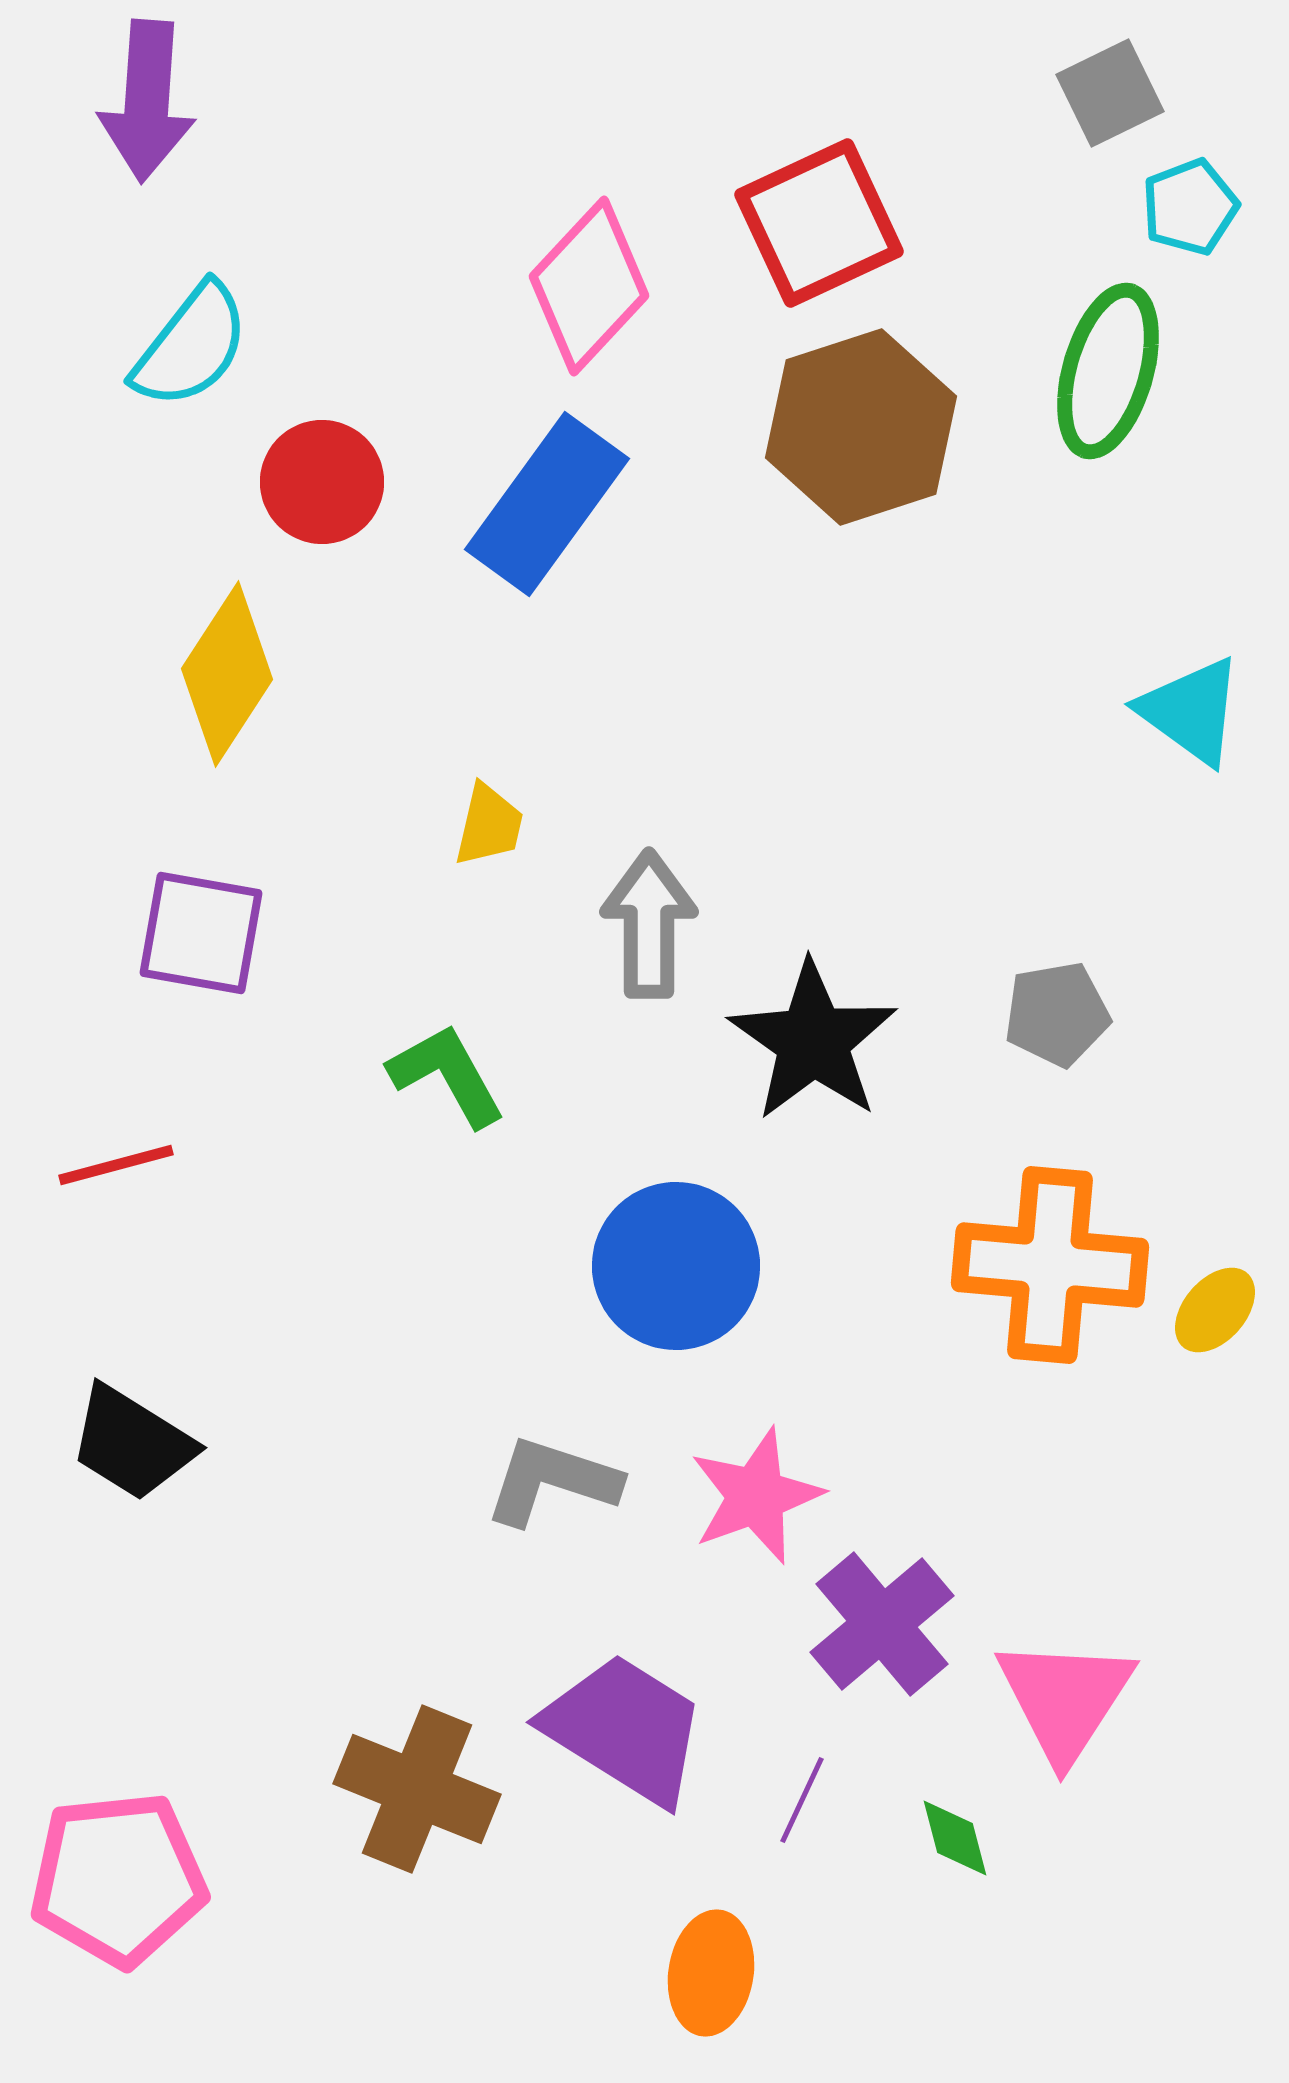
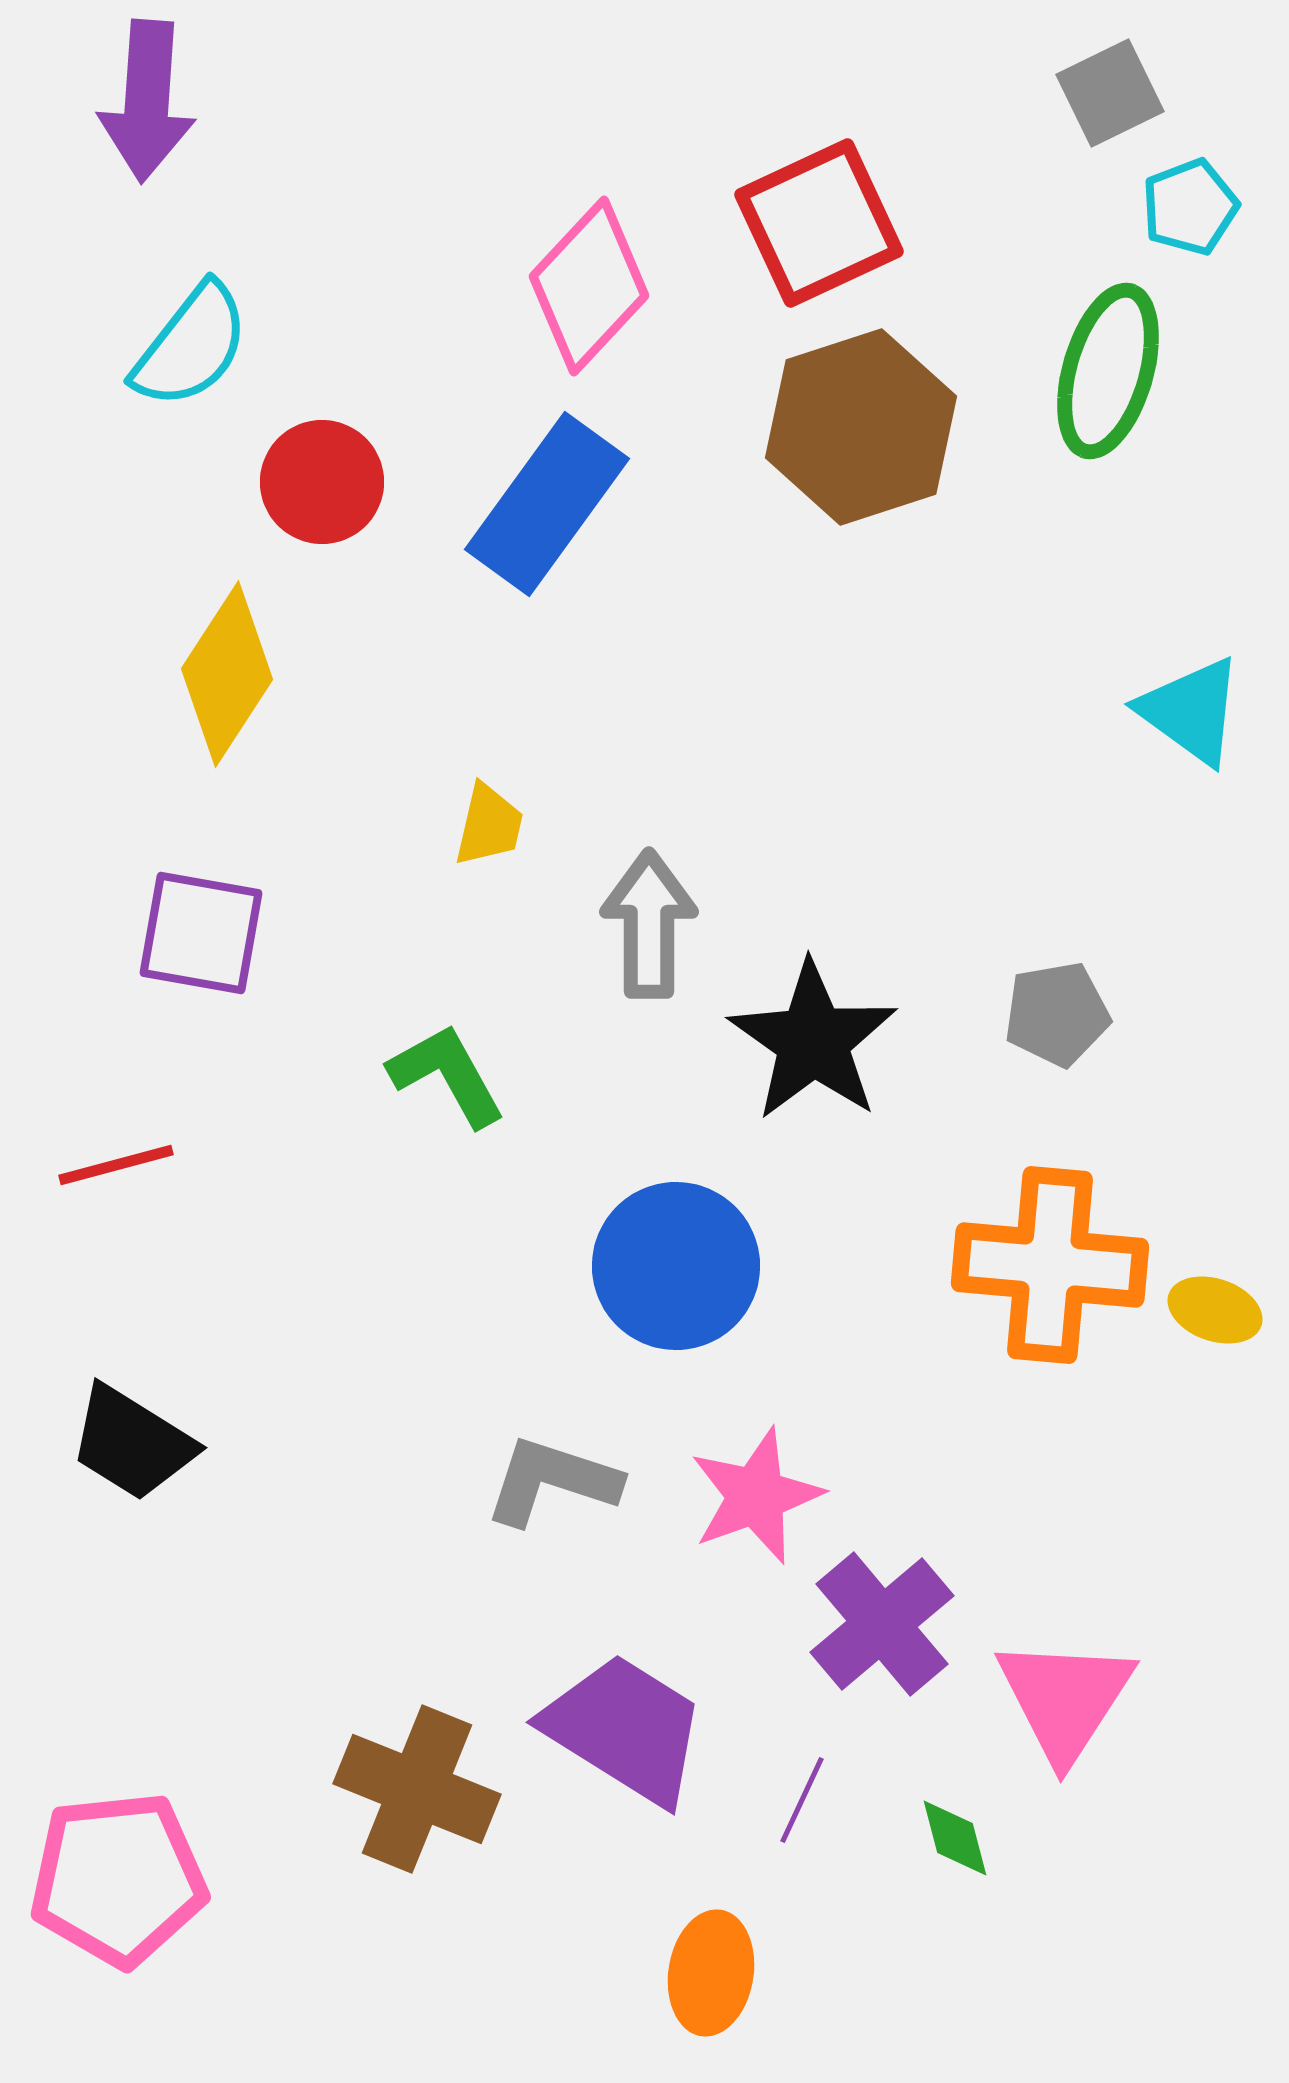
yellow ellipse: rotated 68 degrees clockwise
